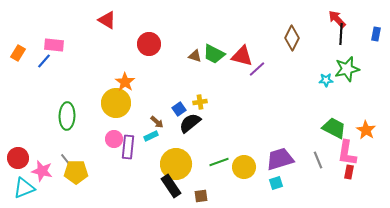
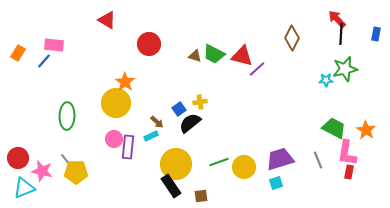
green star at (347, 69): moved 2 px left
